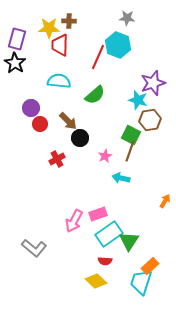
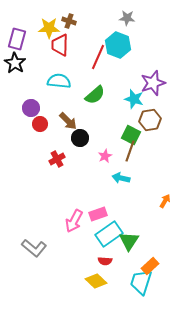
brown cross: rotated 16 degrees clockwise
cyan star: moved 4 px left, 1 px up
